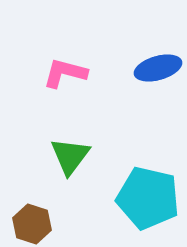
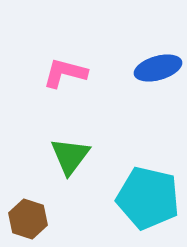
brown hexagon: moved 4 px left, 5 px up
